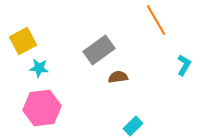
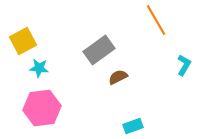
brown semicircle: rotated 18 degrees counterclockwise
cyan rectangle: rotated 24 degrees clockwise
